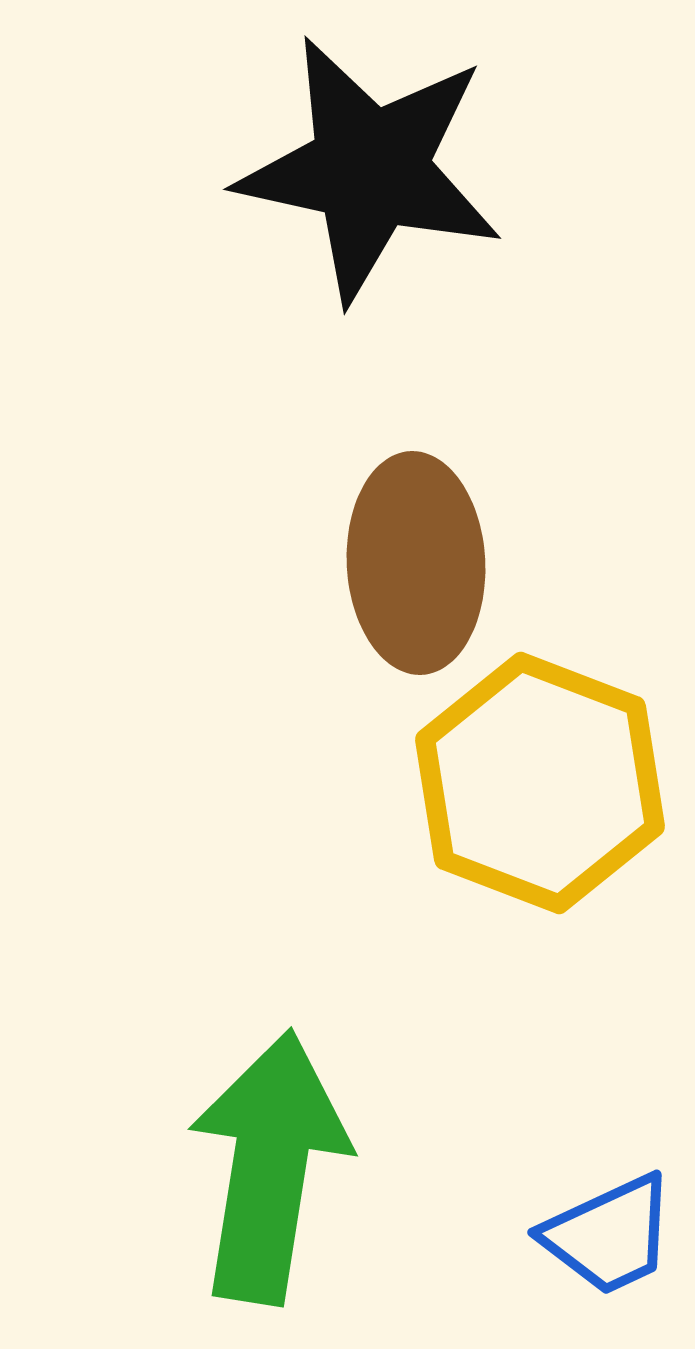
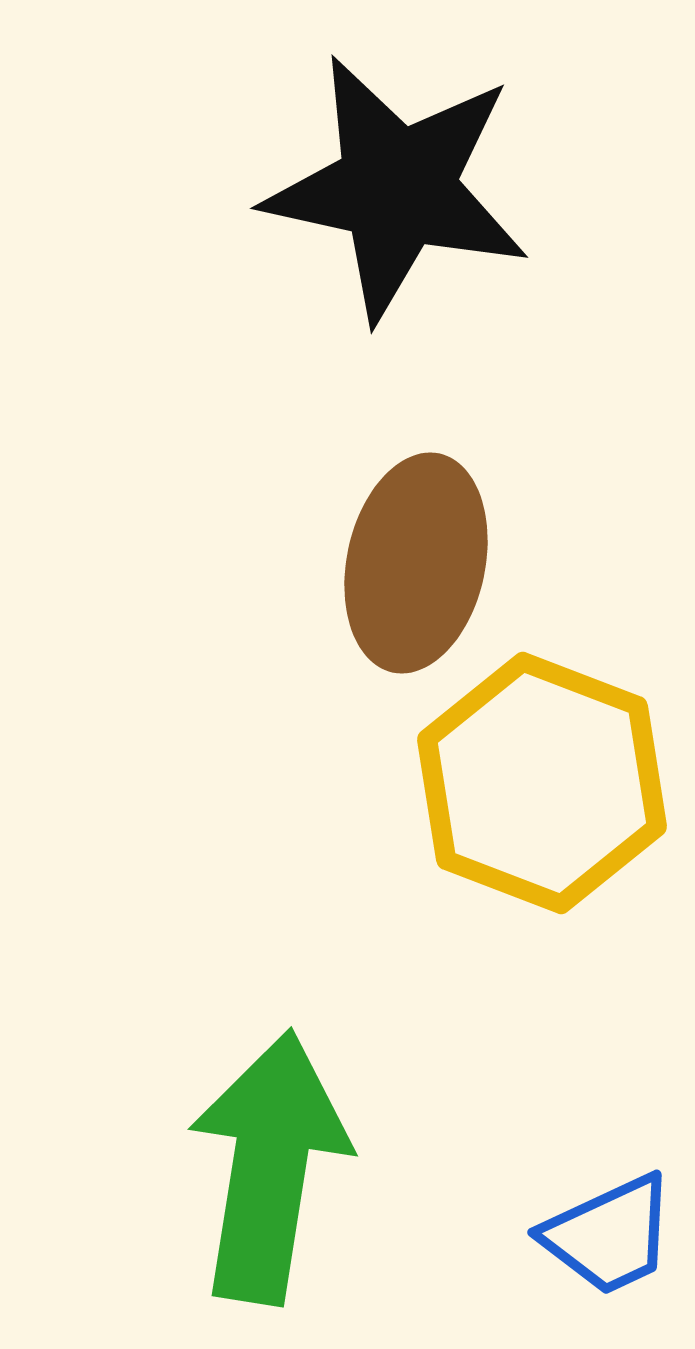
black star: moved 27 px right, 19 px down
brown ellipse: rotated 15 degrees clockwise
yellow hexagon: moved 2 px right
